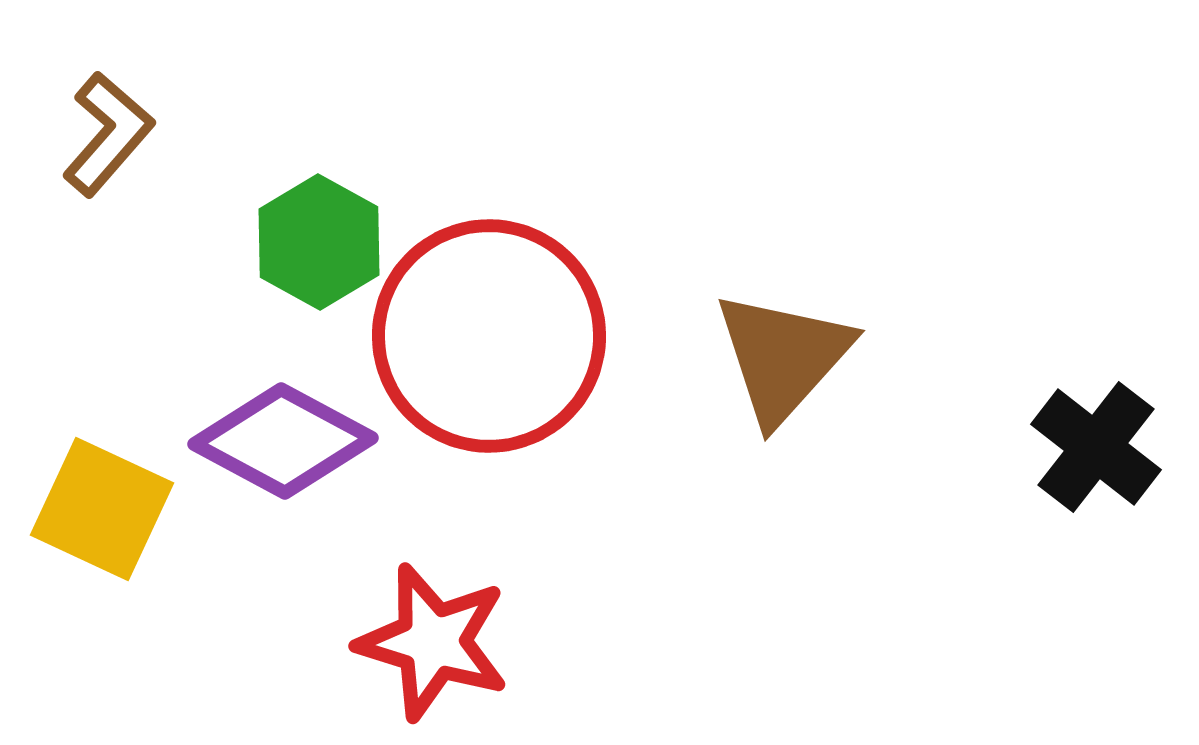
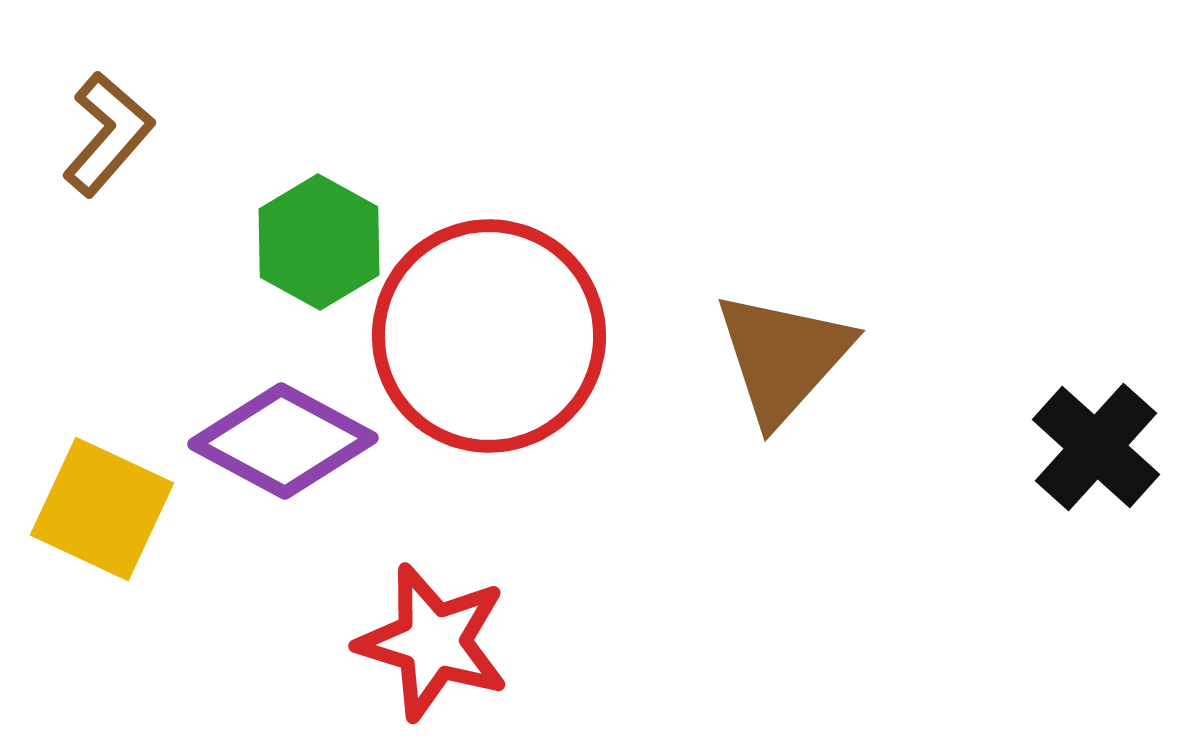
black cross: rotated 4 degrees clockwise
